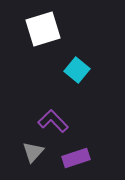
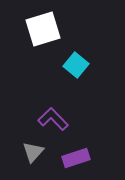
cyan square: moved 1 px left, 5 px up
purple L-shape: moved 2 px up
